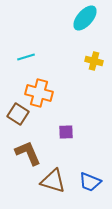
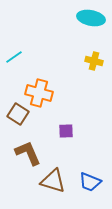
cyan ellipse: moved 6 px right; rotated 60 degrees clockwise
cyan line: moved 12 px left; rotated 18 degrees counterclockwise
purple square: moved 1 px up
